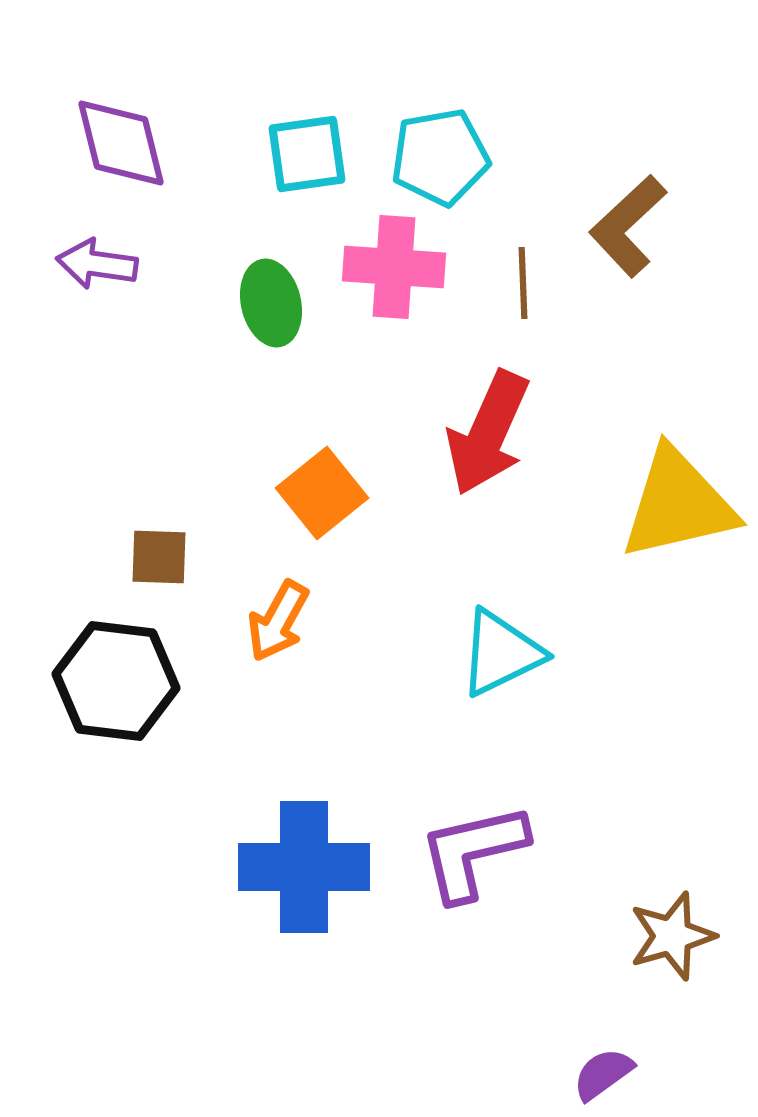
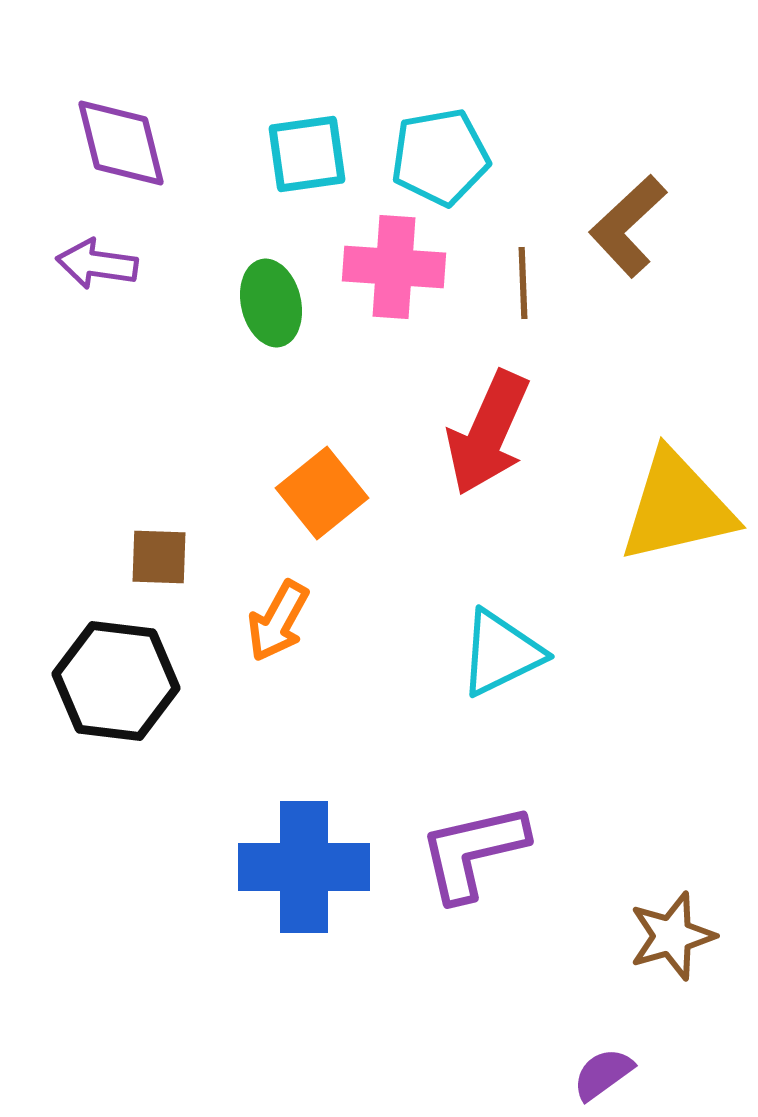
yellow triangle: moved 1 px left, 3 px down
